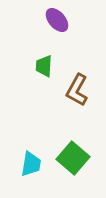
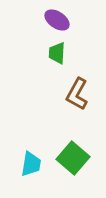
purple ellipse: rotated 15 degrees counterclockwise
green trapezoid: moved 13 px right, 13 px up
brown L-shape: moved 4 px down
